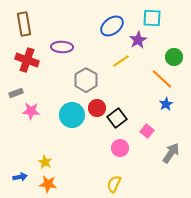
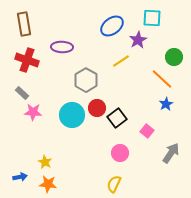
gray rectangle: moved 6 px right; rotated 64 degrees clockwise
pink star: moved 2 px right, 1 px down
pink circle: moved 5 px down
